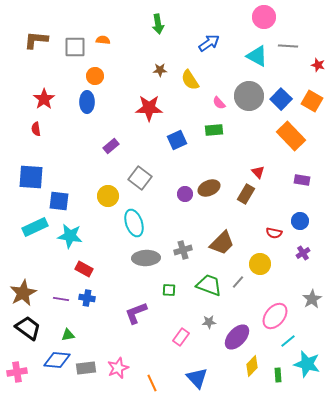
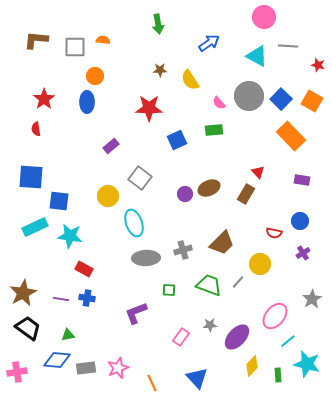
gray star at (209, 322): moved 1 px right, 3 px down
